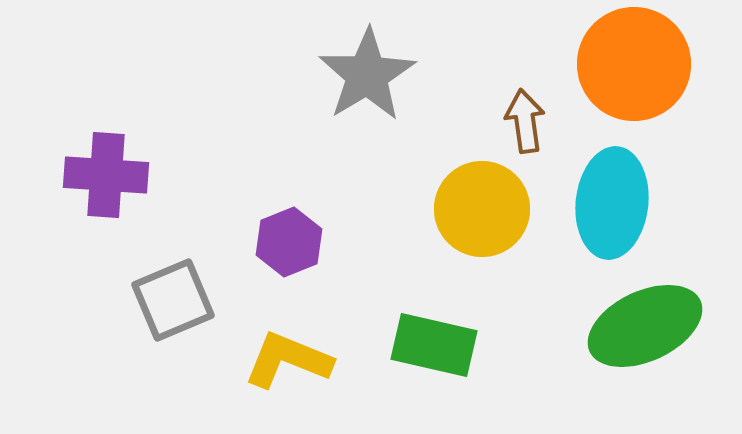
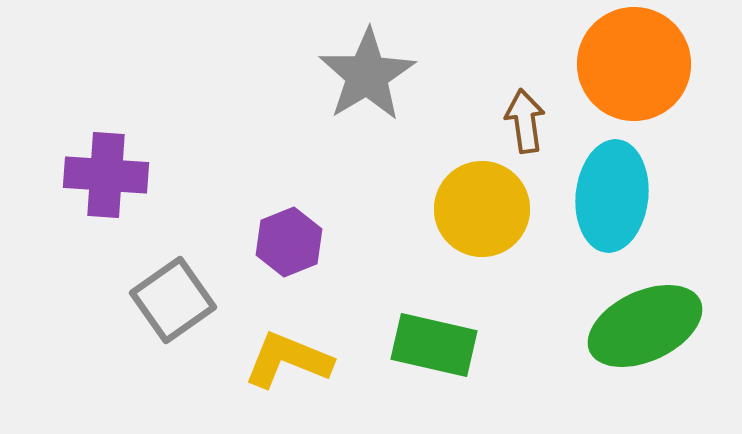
cyan ellipse: moved 7 px up
gray square: rotated 12 degrees counterclockwise
